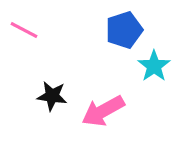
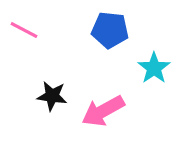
blue pentagon: moved 14 px left; rotated 24 degrees clockwise
cyan star: moved 2 px down
